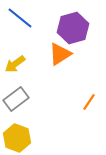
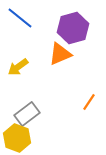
orange triangle: rotated 10 degrees clockwise
yellow arrow: moved 3 px right, 3 px down
gray rectangle: moved 11 px right, 15 px down
